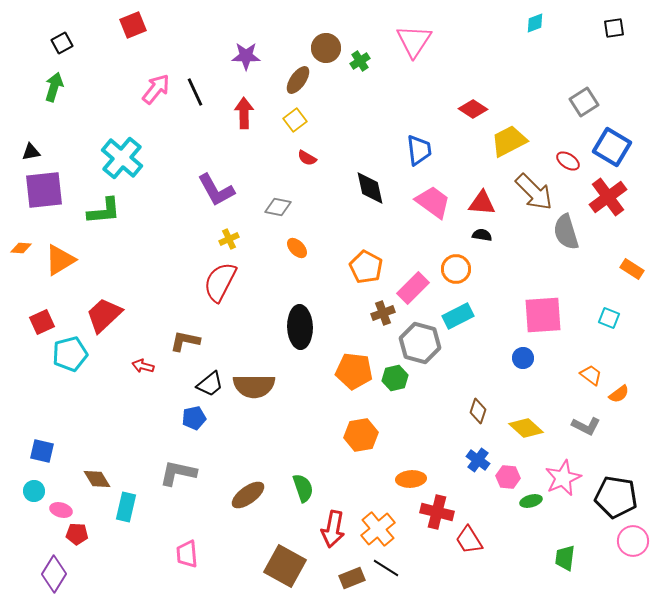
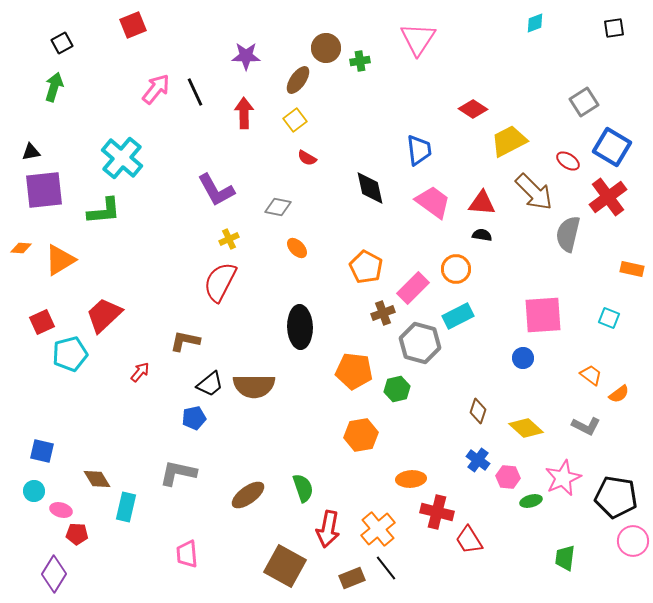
pink triangle at (414, 41): moved 4 px right, 2 px up
green cross at (360, 61): rotated 24 degrees clockwise
gray semicircle at (566, 232): moved 2 px right, 2 px down; rotated 30 degrees clockwise
orange rectangle at (632, 269): rotated 20 degrees counterclockwise
red arrow at (143, 366): moved 3 px left, 6 px down; rotated 115 degrees clockwise
green hexagon at (395, 378): moved 2 px right, 11 px down
red arrow at (333, 529): moved 5 px left
black line at (386, 568): rotated 20 degrees clockwise
